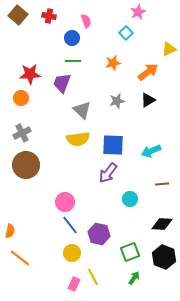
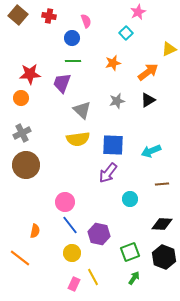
orange semicircle: moved 25 px right
